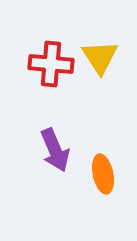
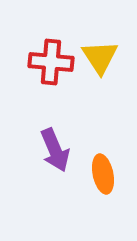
red cross: moved 2 px up
